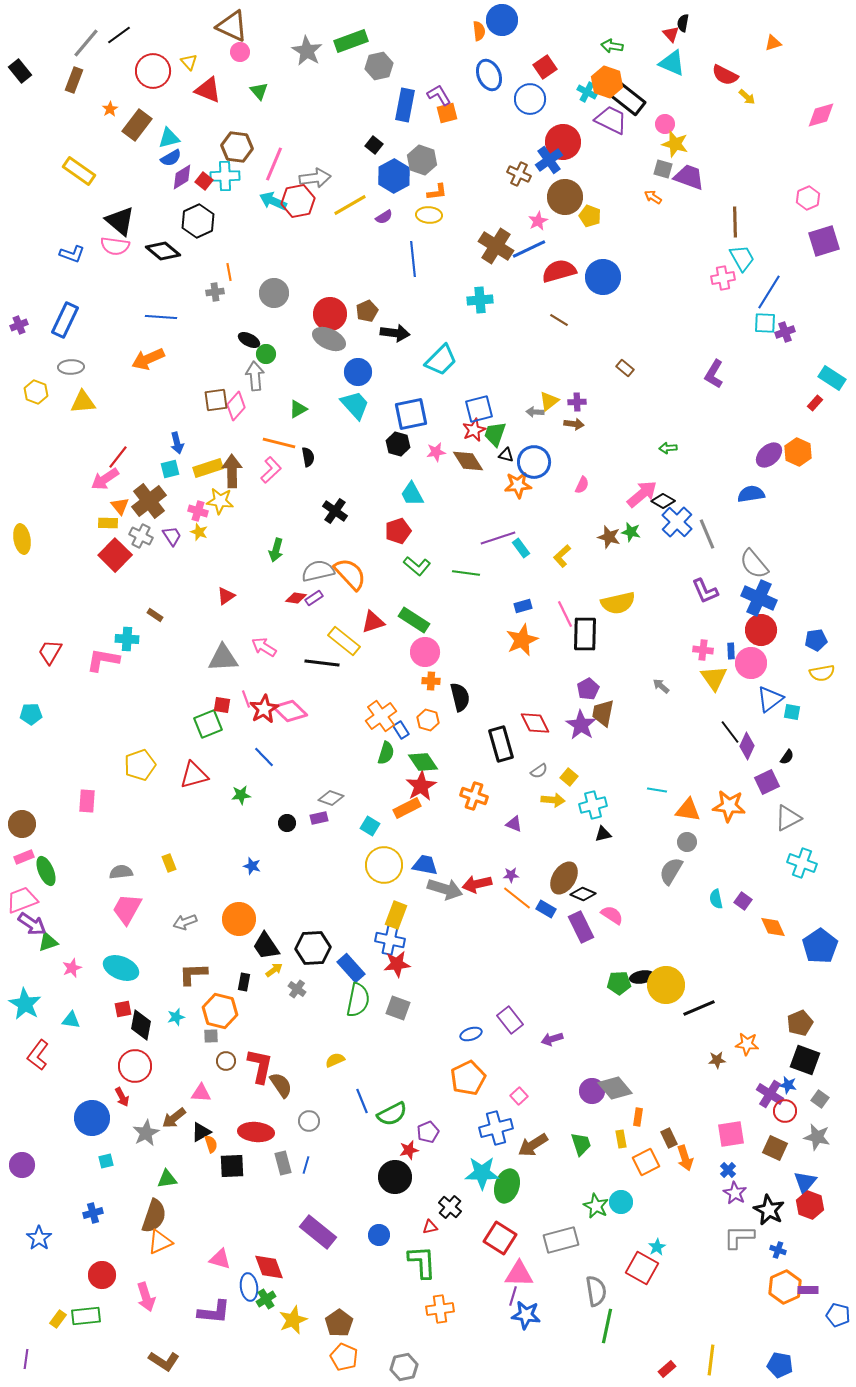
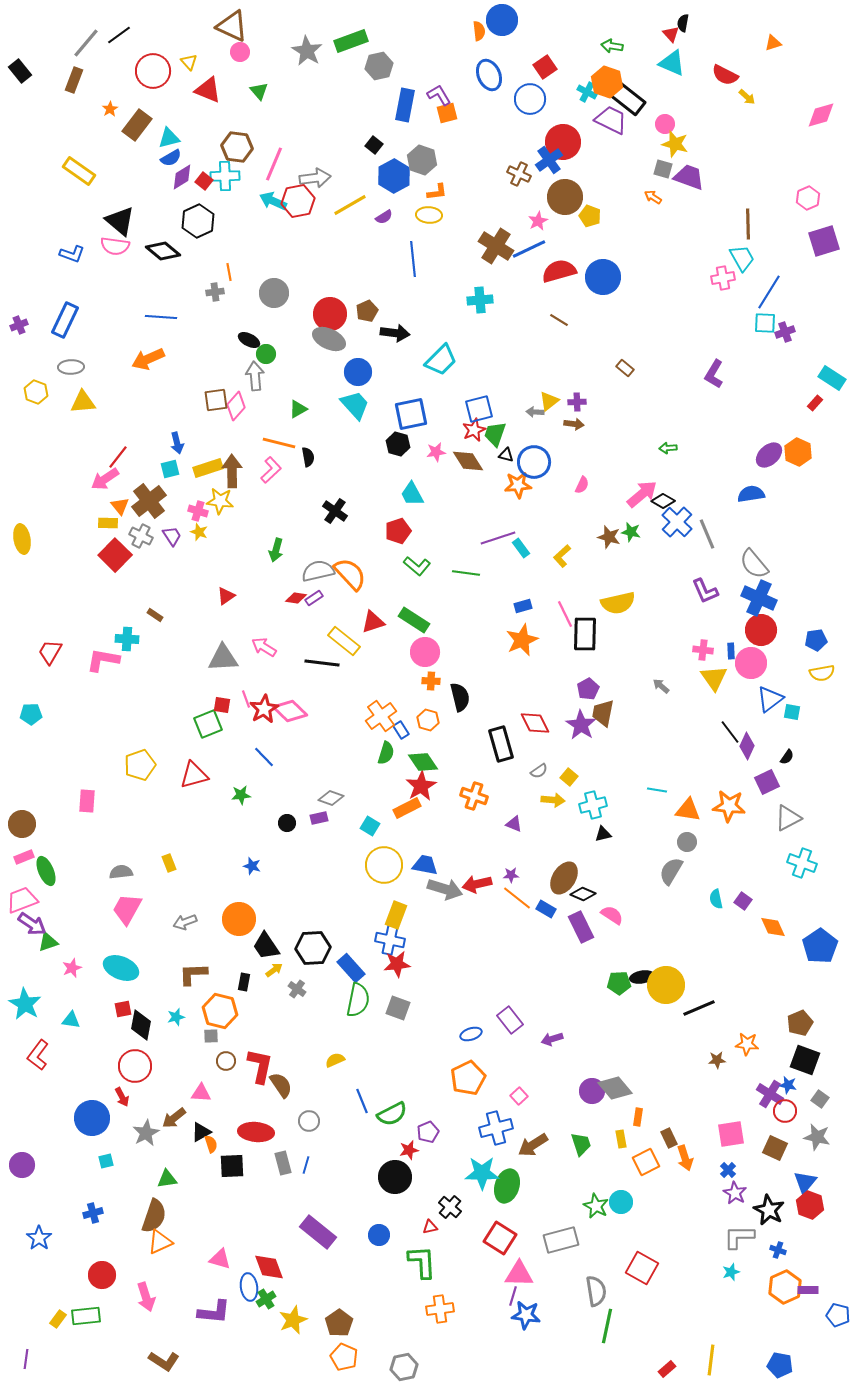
brown line at (735, 222): moved 13 px right, 2 px down
cyan star at (657, 1247): moved 74 px right, 25 px down; rotated 12 degrees clockwise
